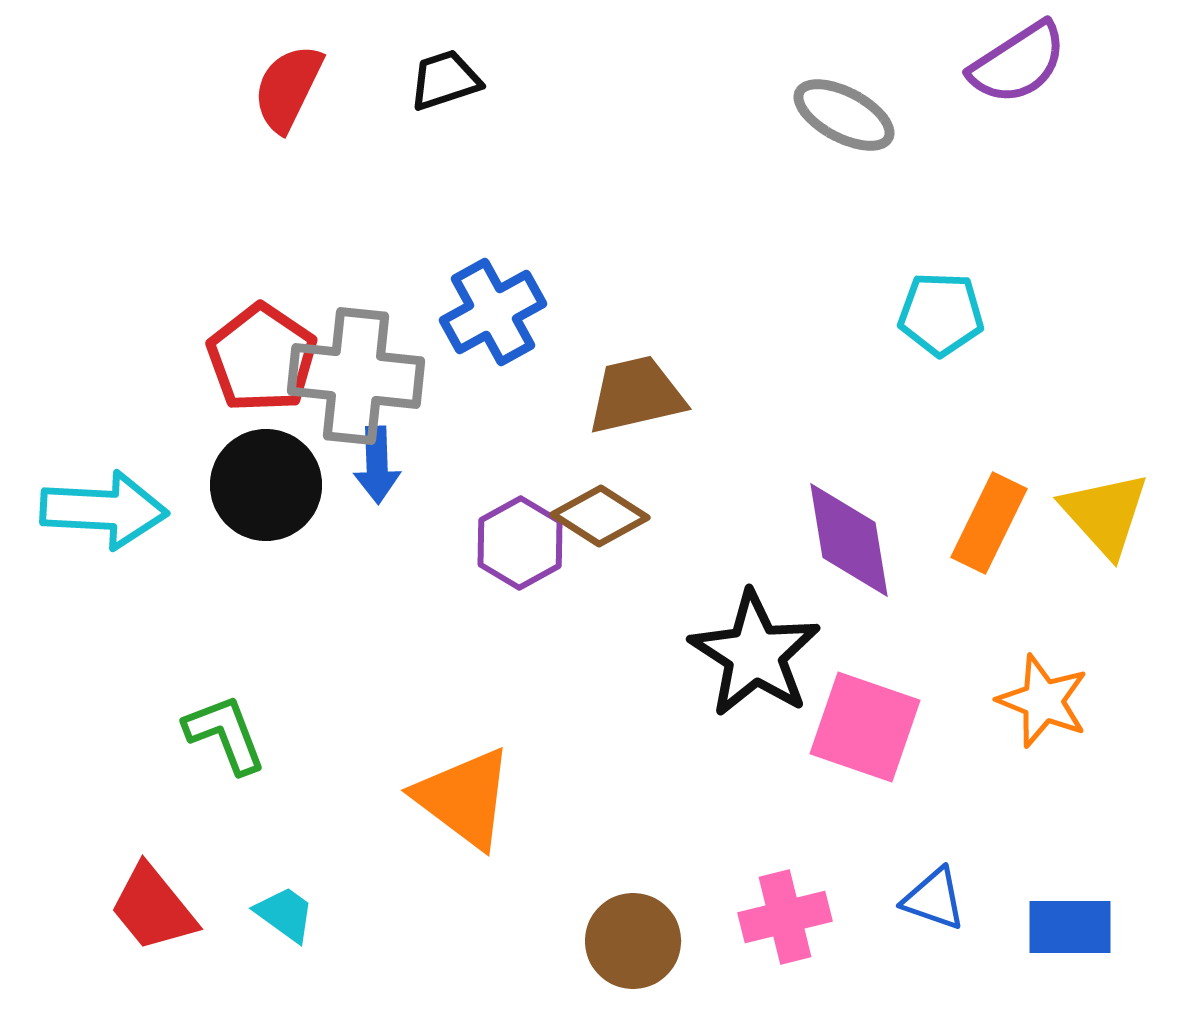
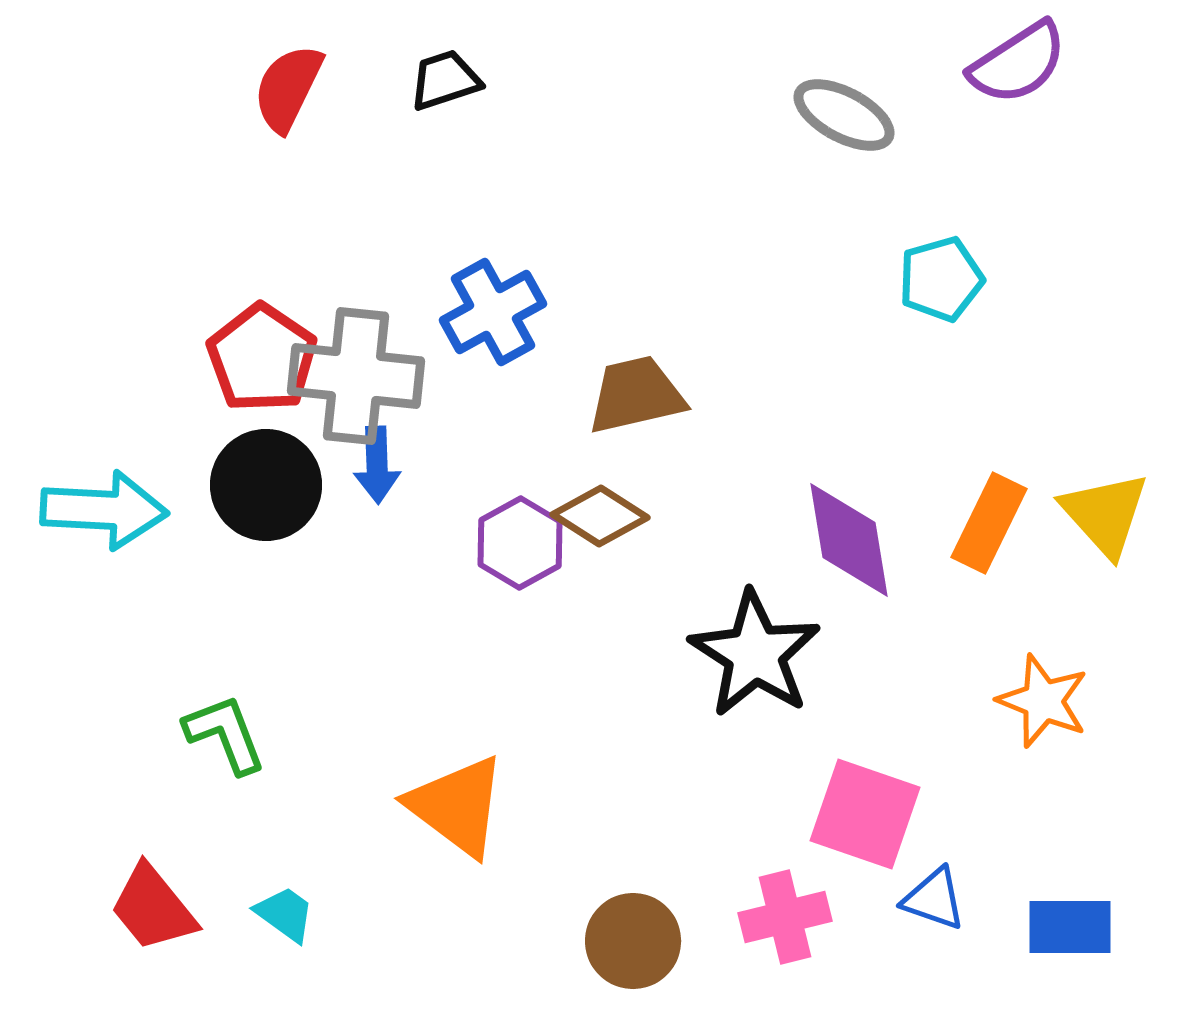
cyan pentagon: moved 35 px up; rotated 18 degrees counterclockwise
pink square: moved 87 px down
orange triangle: moved 7 px left, 8 px down
